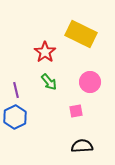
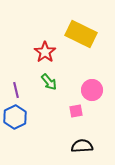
pink circle: moved 2 px right, 8 px down
